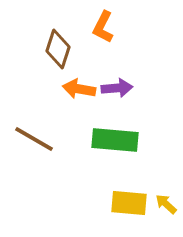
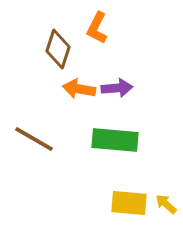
orange L-shape: moved 6 px left, 1 px down
